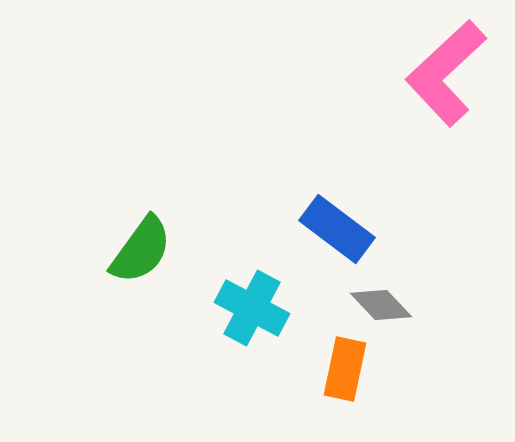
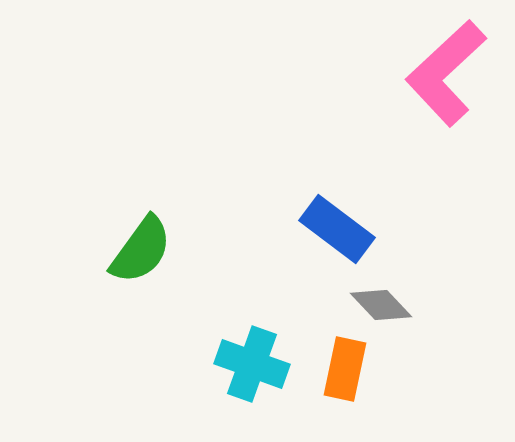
cyan cross: moved 56 px down; rotated 8 degrees counterclockwise
